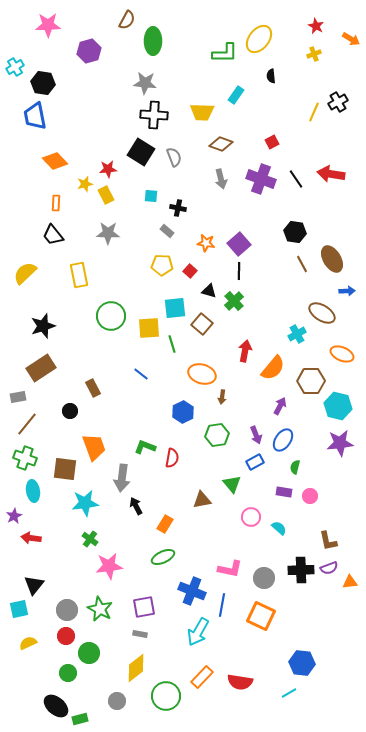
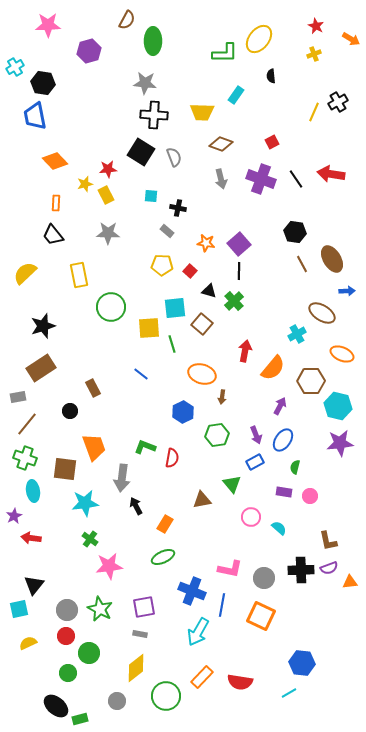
green circle at (111, 316): moved 9 px up
